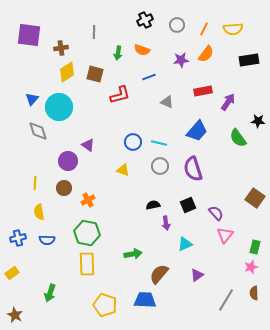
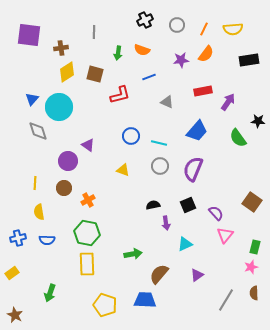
blue circle at (133, 142): moved 2 px left, 6 px up
purple semicircle at (193, 169): rotated 40 degrees clockwise
brown square at (255, 198): moved 3 px left, 4 px down
